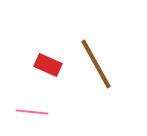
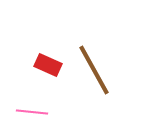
brown line: moved 2 px left, 6 px down
